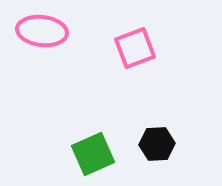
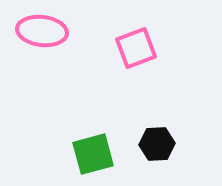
pink square: moved 1 px right
green square: rotated 9 degrees clockwise
